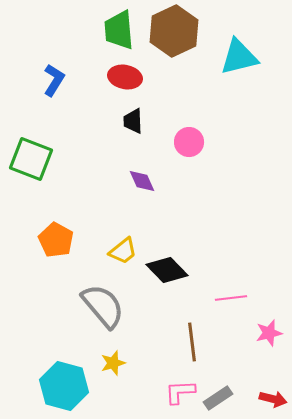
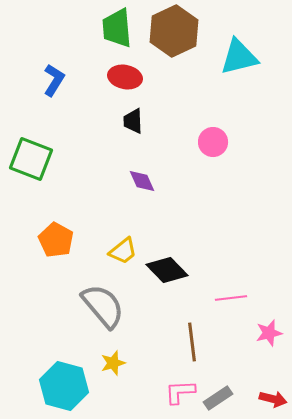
green trapezoid: moved 2 px left, 2 px up
pink circle: moved 24 px right
